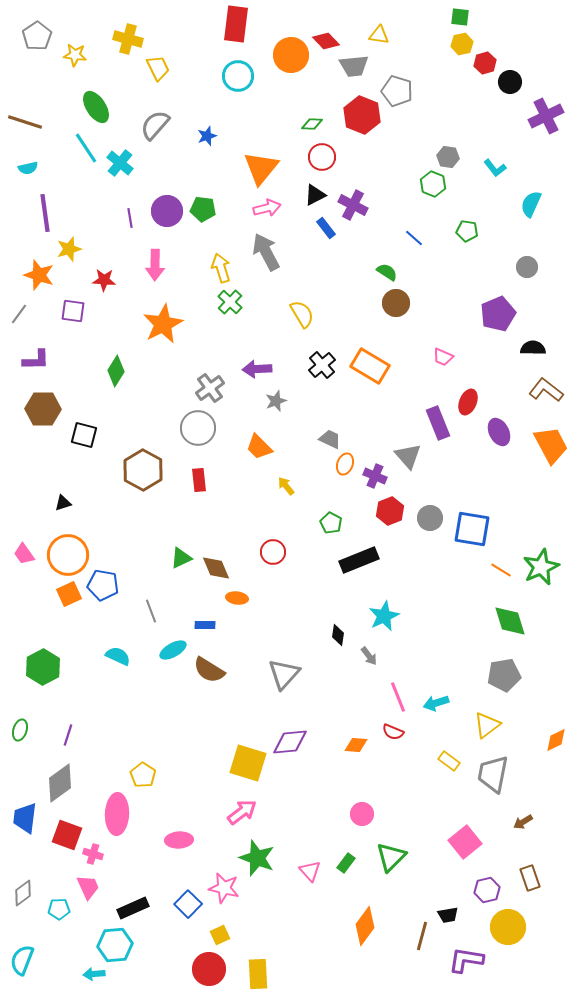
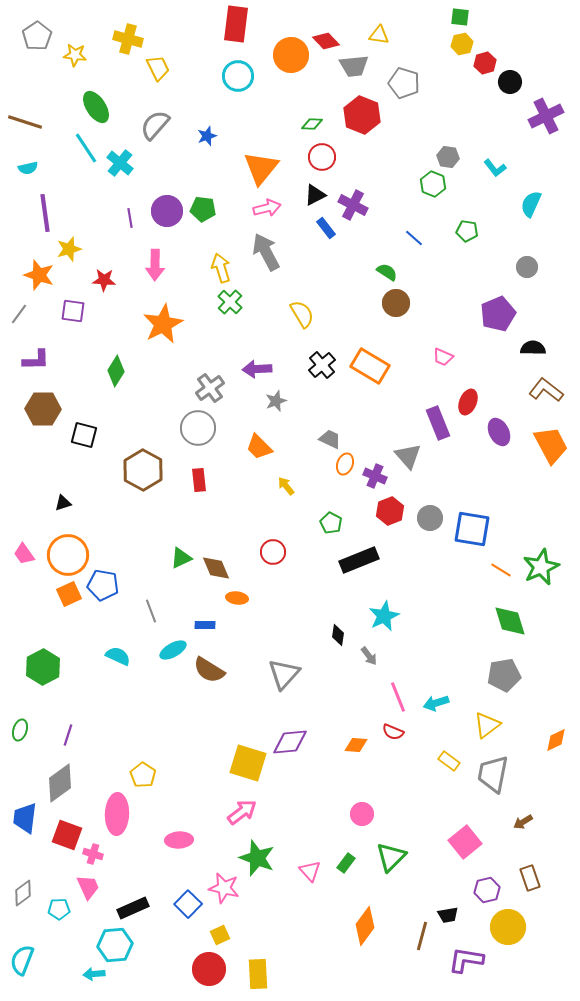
gray pentagon at (397, 91): moved 7 px right, 8 px up
